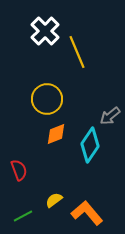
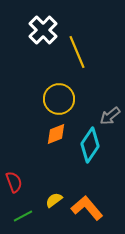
white cross: moved 2 px left, 1 px up
yellow circle: moved 12 px right
red semicircle: moved 5 px left, 12 px down
orange L-shape: moved 5 px up
